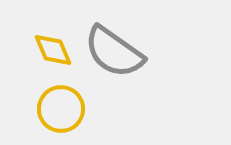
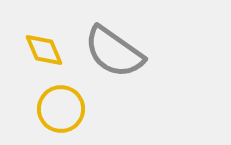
yellow diamond: moved 9 px left
